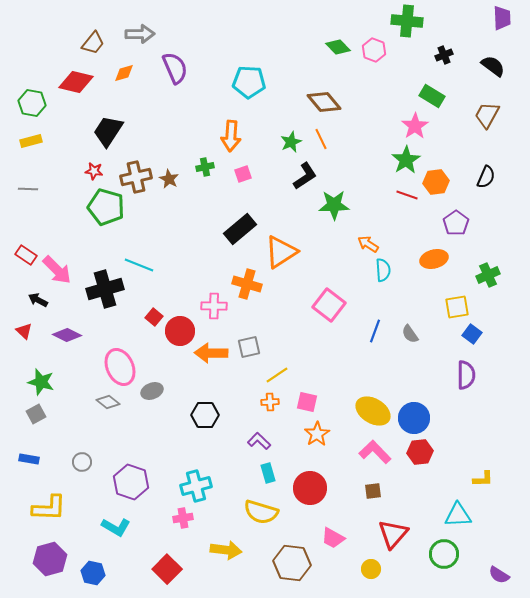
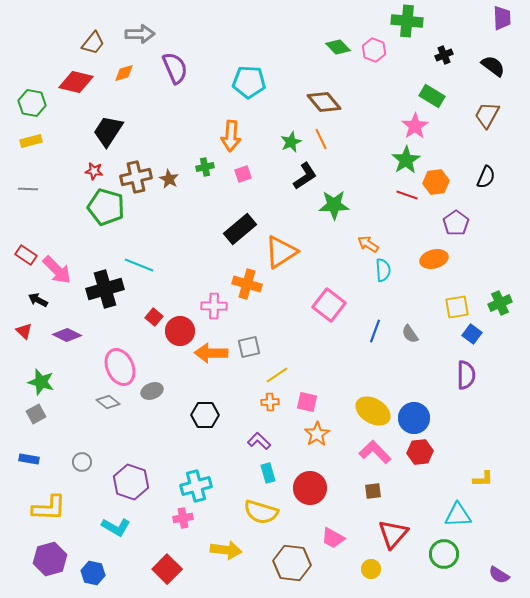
green cross at (488, 275): moved 12 px right, 28 px down
